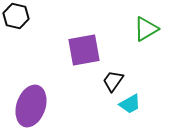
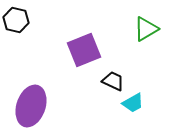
black hexagon: moved 4 px down
purple square: rotated 12 degrees counterclockwise
black trapezoid: rotated 80 degrees clockwise
cyan trapezoid: moved 3 px right, 1 px up
